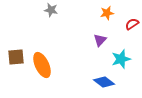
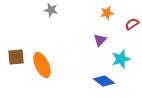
blue diamond: moved 1 px up
